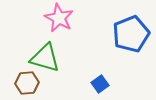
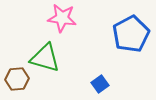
pink star: moved 3 px right; rotated 20 degrees counterclockwise
blue pentagon: rotated 6 degrees counterclockwise
brown hexagon: moved 10 px left, 4 px up
